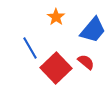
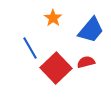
orange star: moved 3 px left, 1 px down
blue trapezoid: moved 2 px left
red semicircle: rotated 54 degrees counterclockwise
